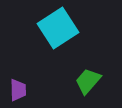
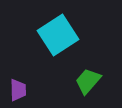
cyan square: moved 7 px down
